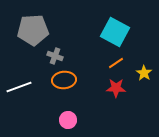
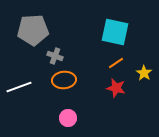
cyan square: rotated 16 degrees counterclockwise
red star: rotated 12 degrees clockwise
pink circle: moved 2 px up
